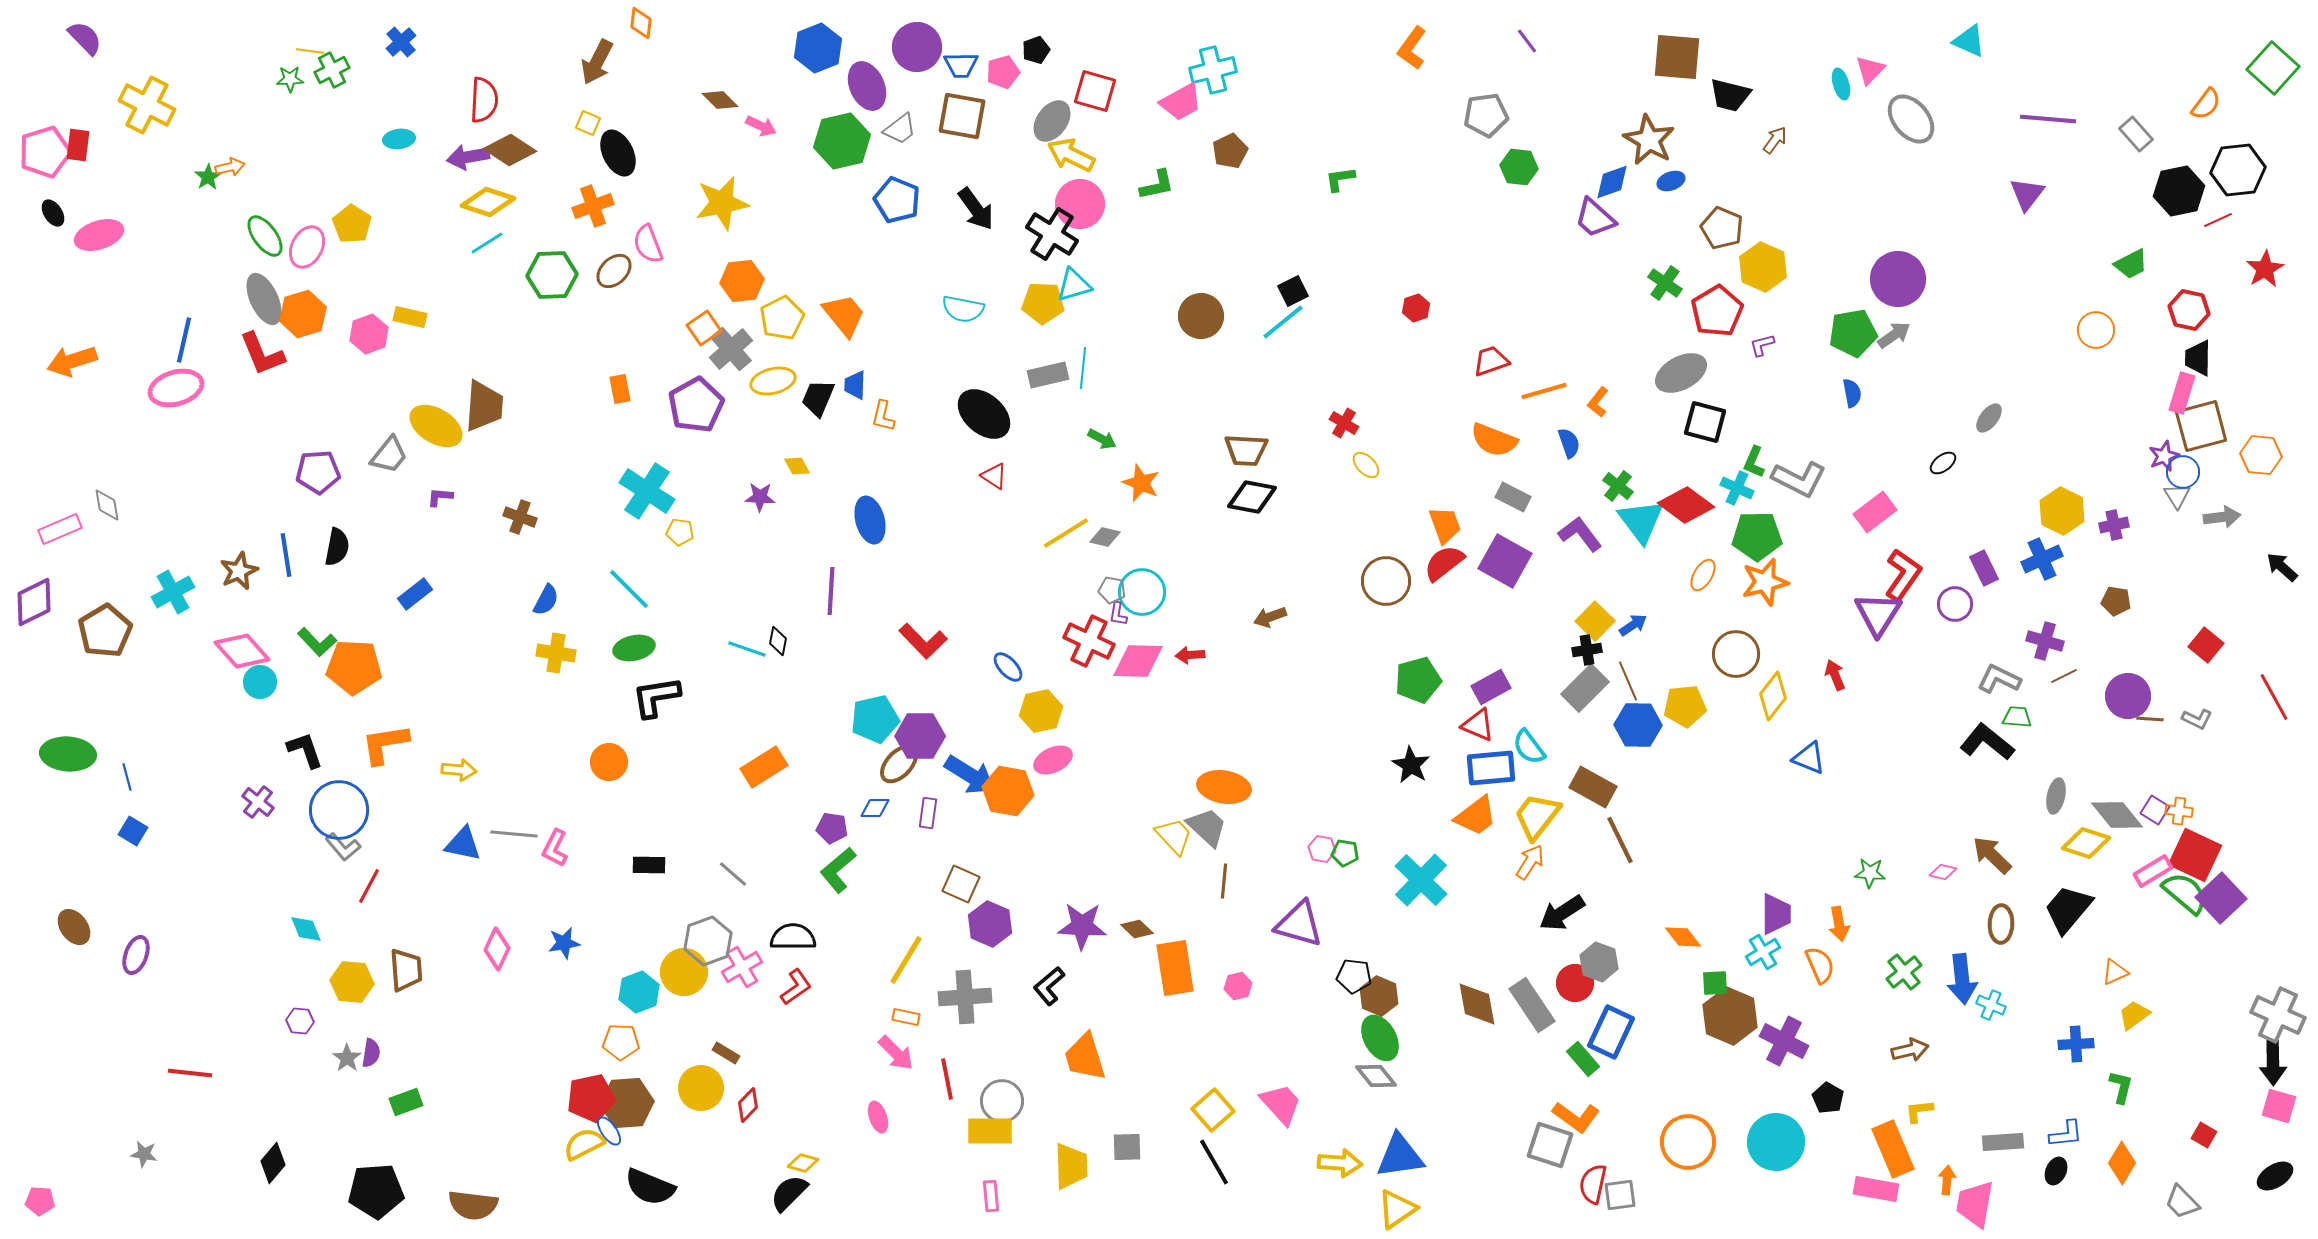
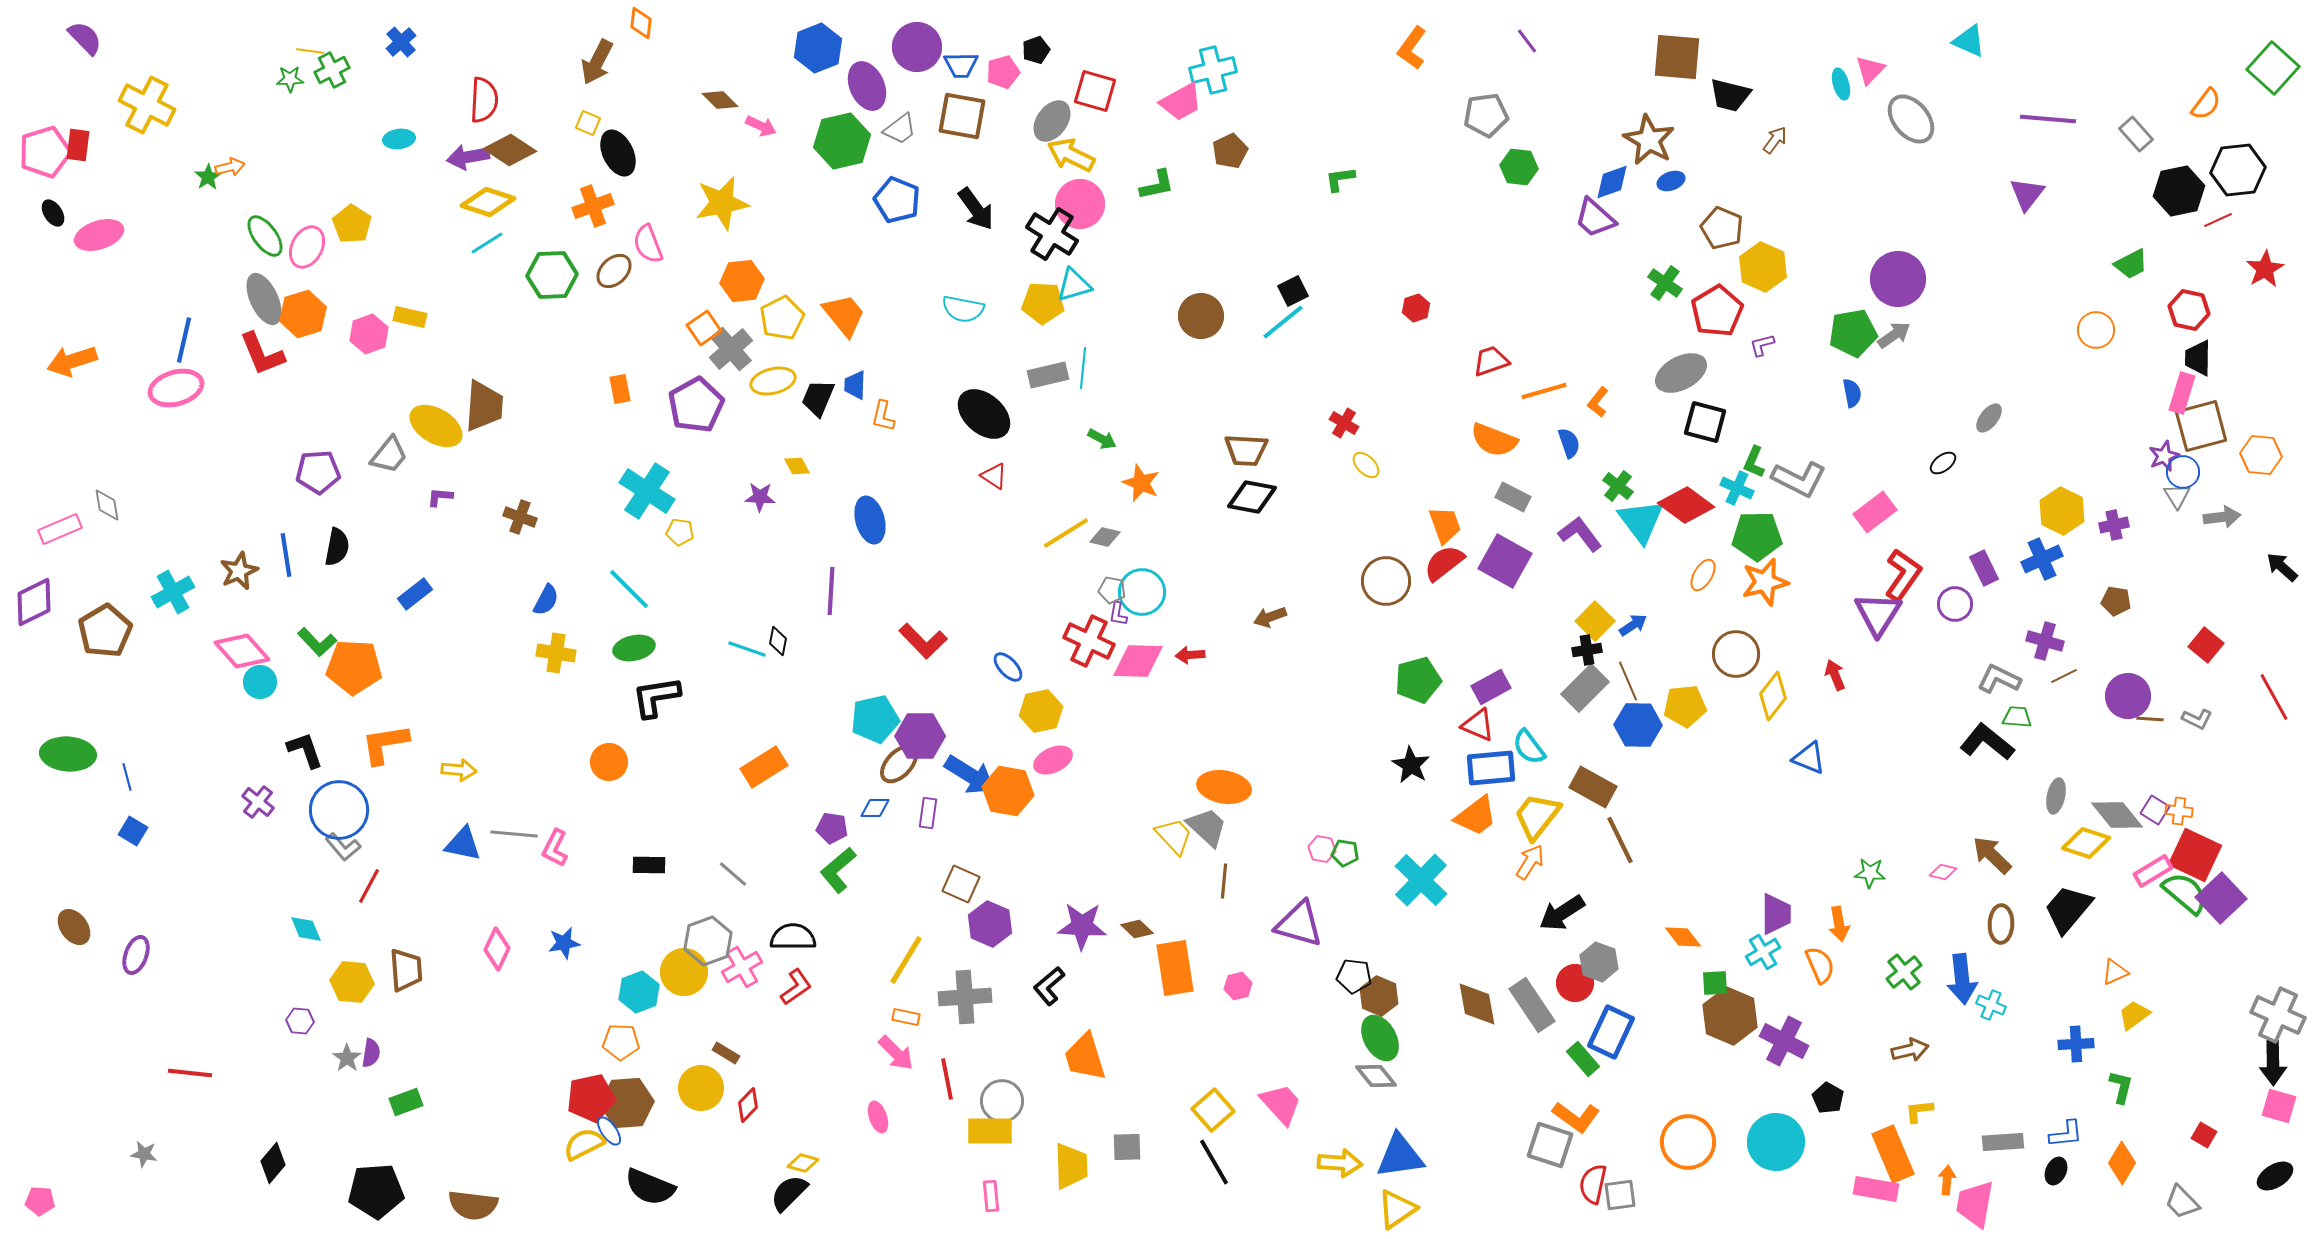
orange rectangle at (1893, 1149): moved 5 px down
